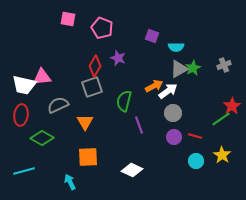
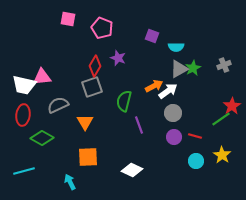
red ellipse: moved 2 px right
